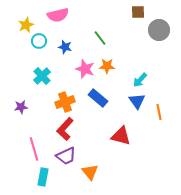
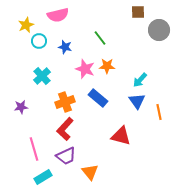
cyan rectangle: rotated 48 degrees clockwise
